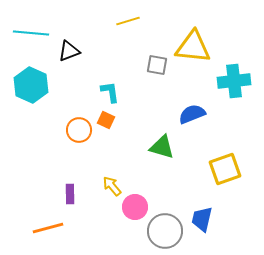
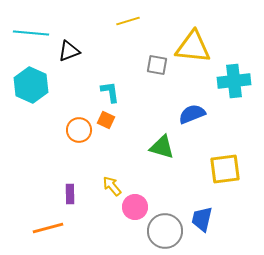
yellow square: rotated 12 degrees clockwise
